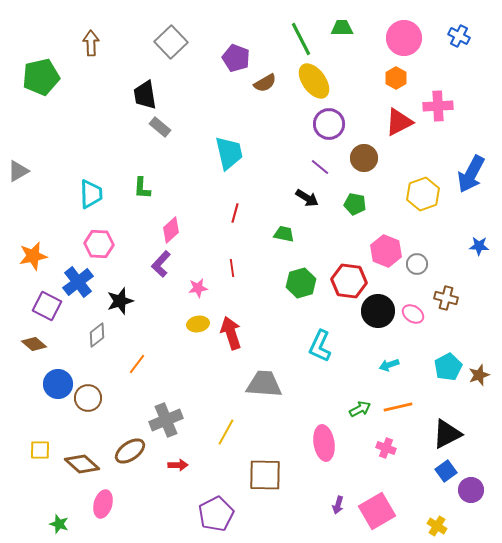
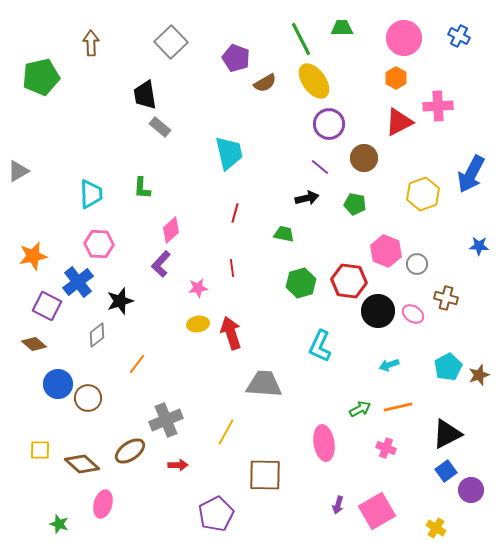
black arrow at (307, 198): rotated 45 degrees counterclockwise
yellow cross at (437, 526): moved 1 px left, 2 px down
